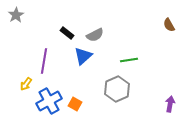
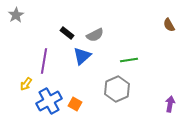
blue triangle: moved 1 px left
